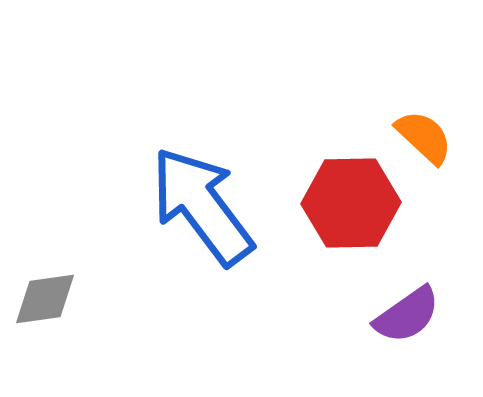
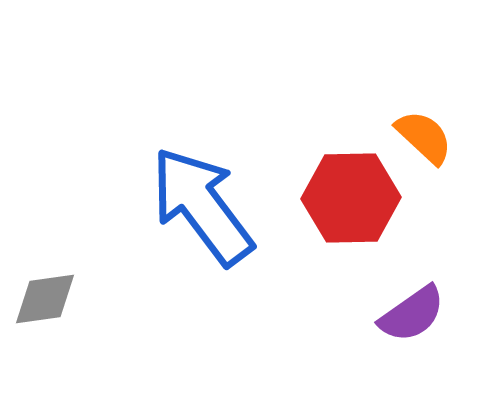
red hexagon: moved 5 px up
purple semicircle: moved 5 px right, 1 px up
